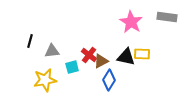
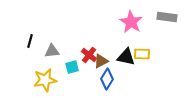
blue diamond: moved 2 px left, 1 px up
